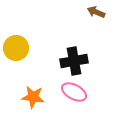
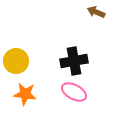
yellow circle: moved 13 px down
orange star: moved 8 px left, 3 px up
